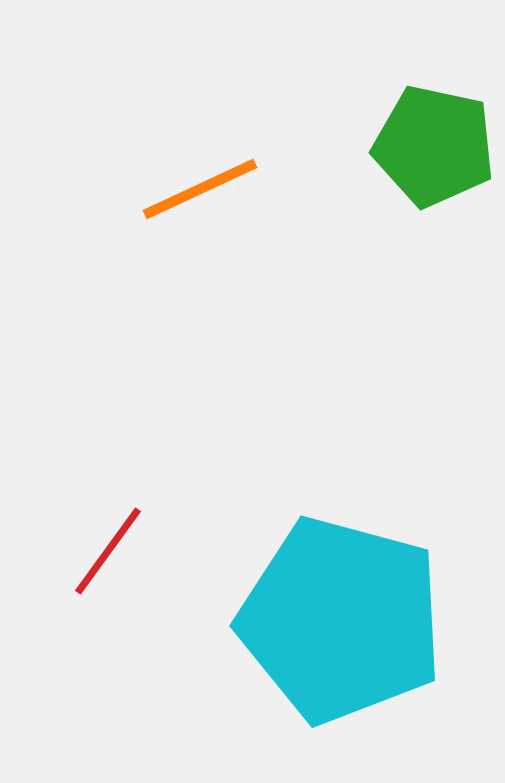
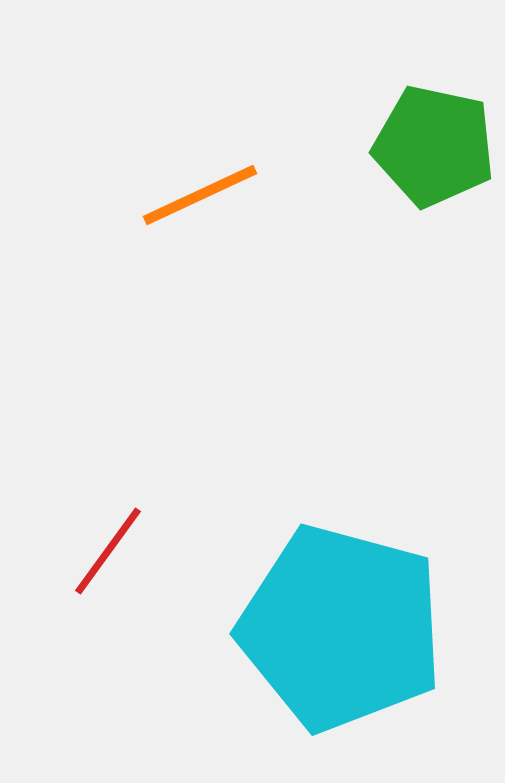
orange line: moved 6 px down
cyan pentagon: moved 8 px down
